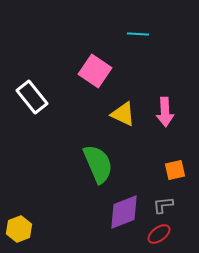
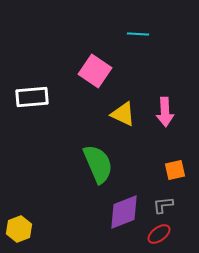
white rectangle: rotated 56 degrees counterclockwise
